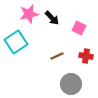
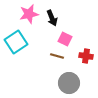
black arrow: rotated 21 degrees clockwise
pink square: moved 14 px left, 11 px down
brown line: rotated 40 degrees clockwise
gray circle: moved 2 px left, 1 px up
